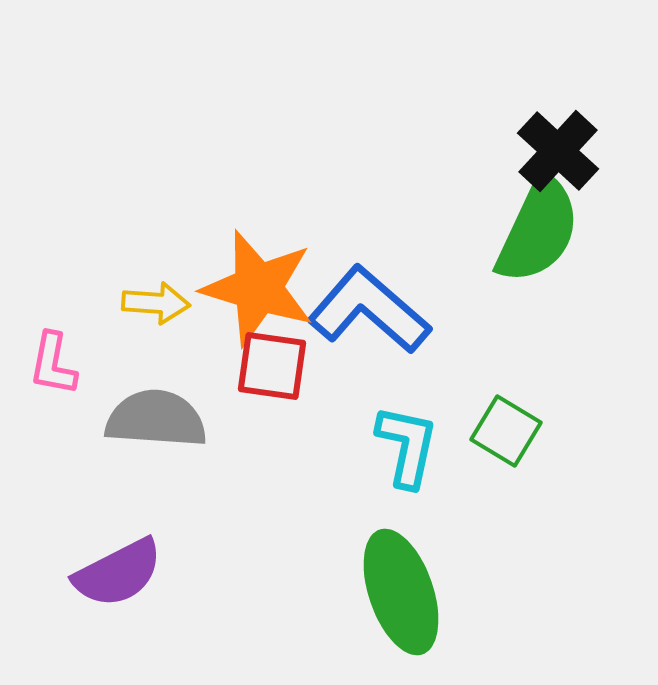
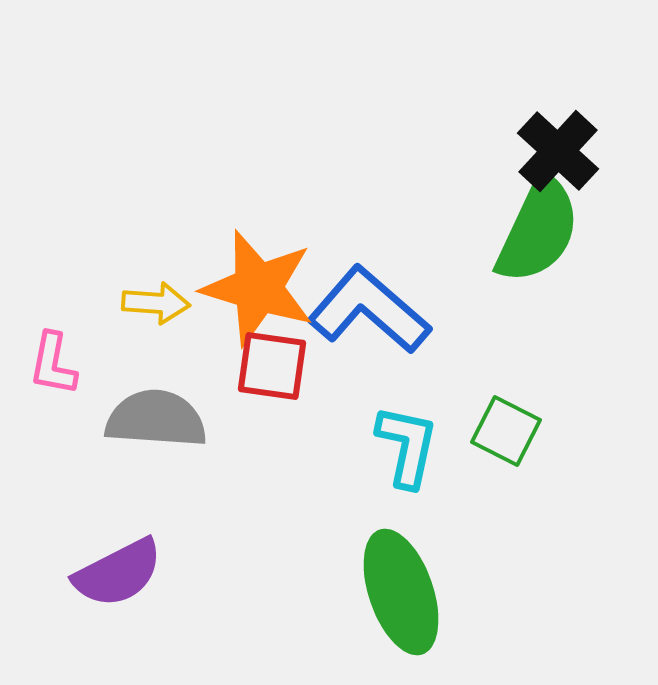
green square: rotated 4 degrees counterclockwise
